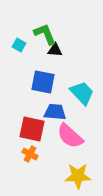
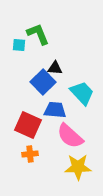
green L-shape: moved 7 px left
cyan square: rotated 24 degrees counterclockwise
black triangle: moved 18 px down
blue square: rotated 35 degrees clockwise
blue trapezoid: moved 2 px up
red square: moved 4 px left, 4 px up; rotated 12 degrees clockwise
orange cross: rotated 35 degrees counterclockwise
yellow star: moved 9 px up
